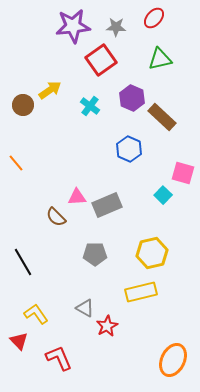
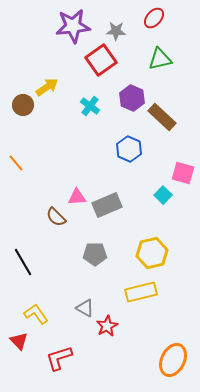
gray star: moved 4 px down
yellow arrow: moved 3 px left, 3 px up
red L-shape: rotated 84 degrees counterclockwise
